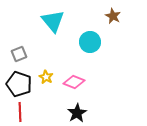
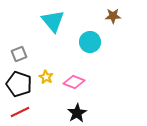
brown star: rotated 28 degrees counterclockwise
red line: rotated 66 degrees clockwise
